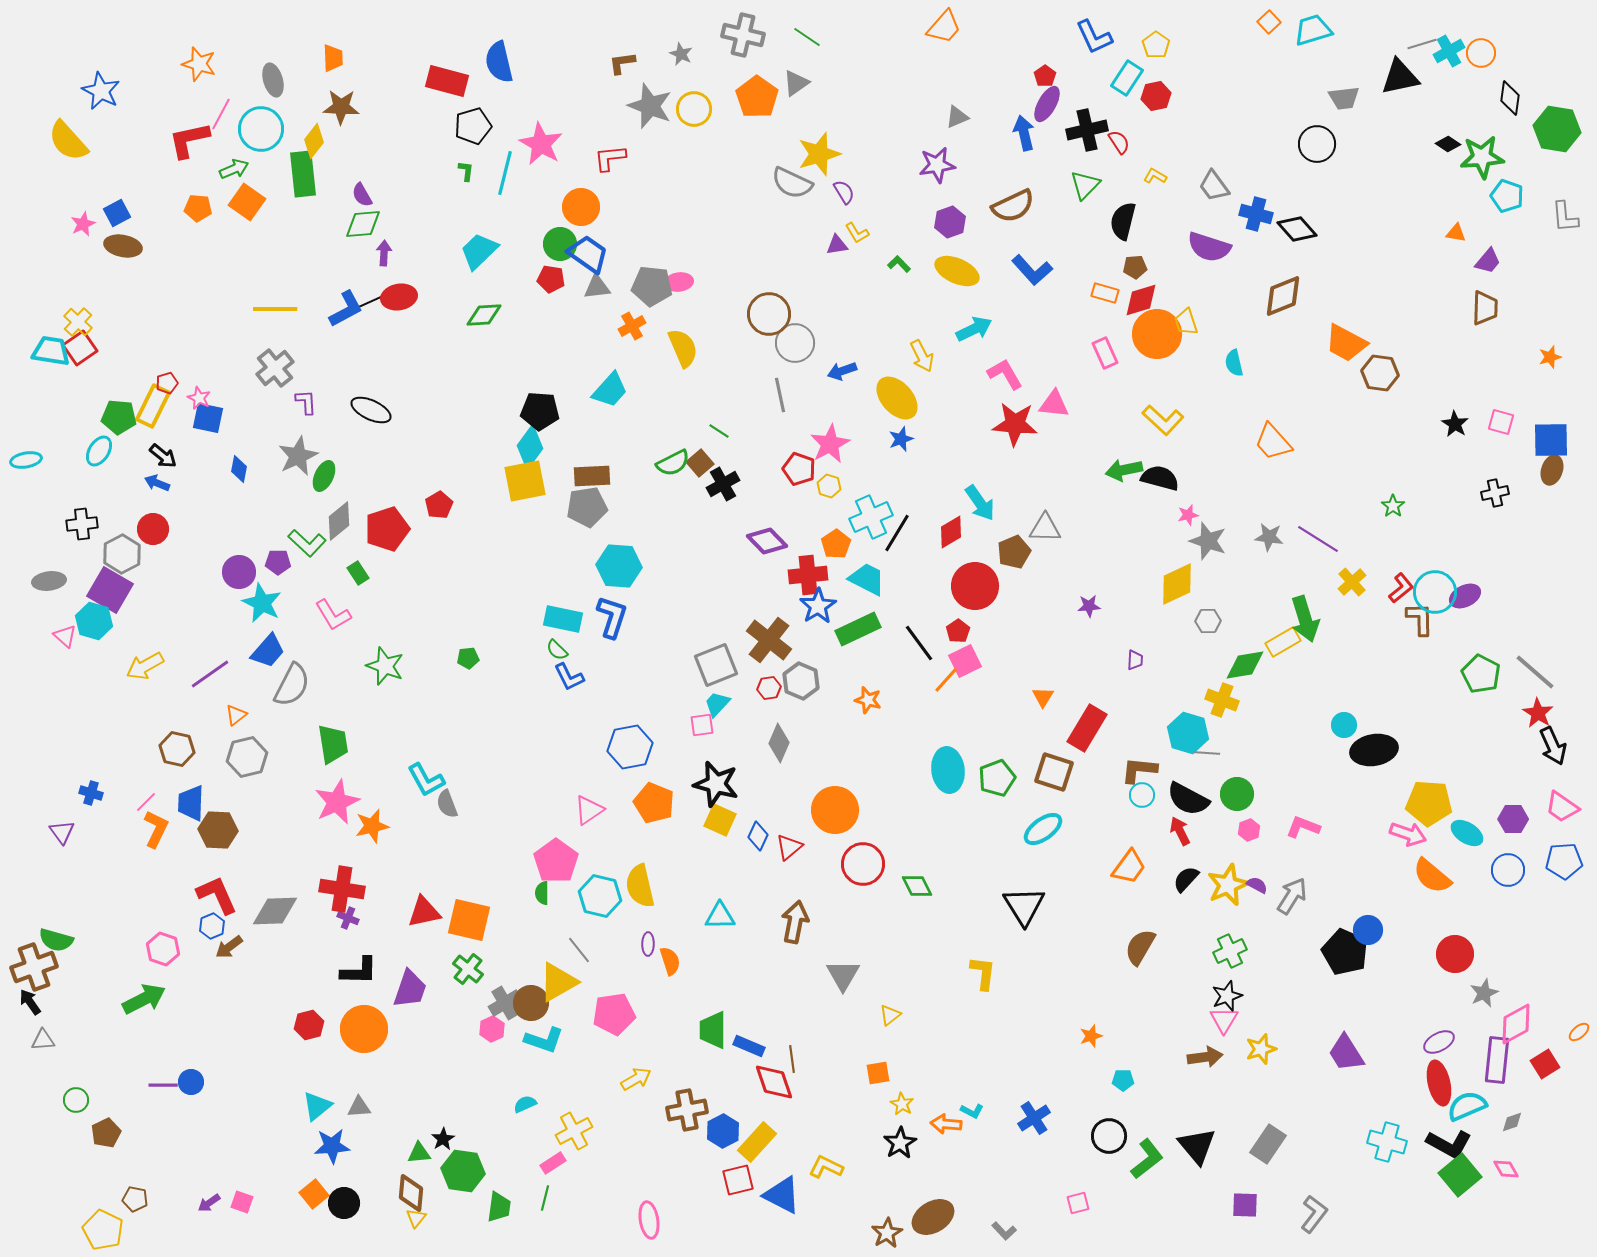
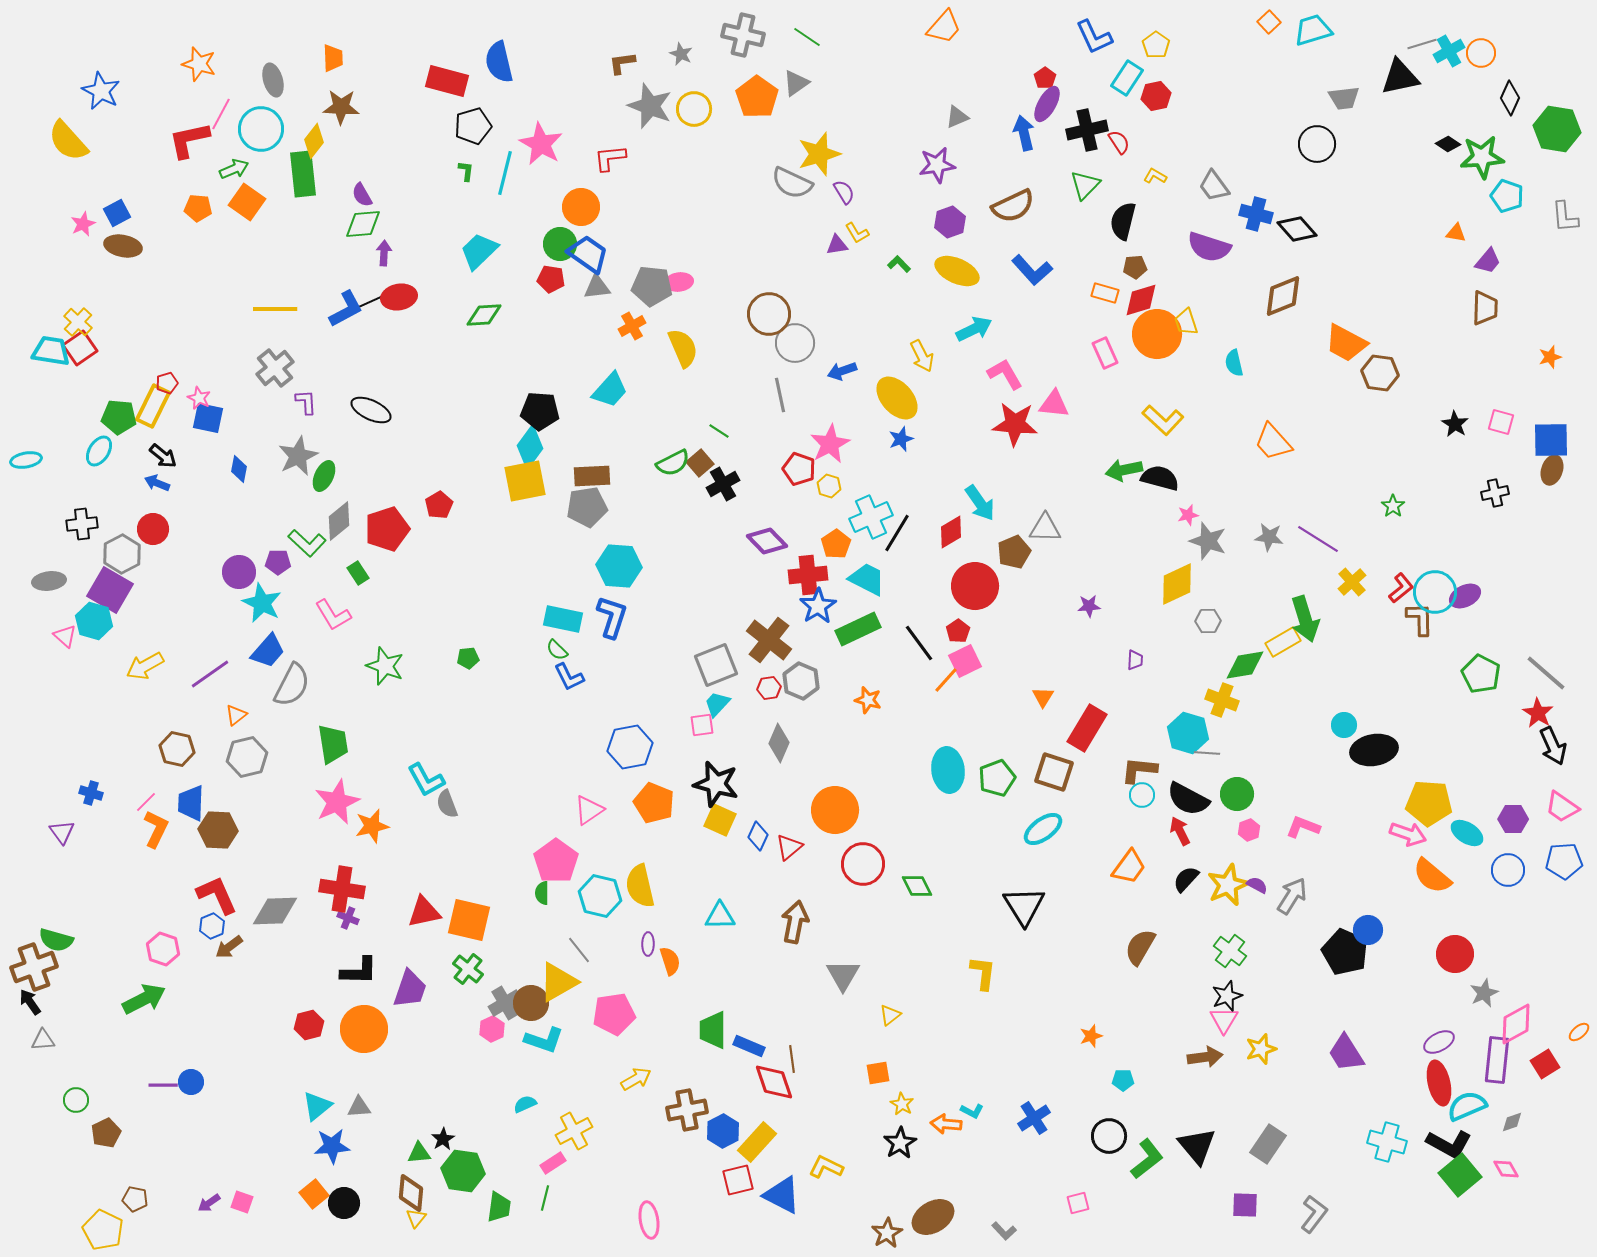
red pentagon at (1045, 76): moved 2 px down
black diamond at (1510, 98): rotated 16 degrees clockwise
gray line at (1535, 672): moved 11 px right, 1 px down
green cross at (1230, 951): rotated 28 degrees counterclockwise
